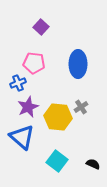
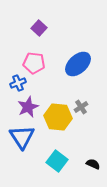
purple square: moved 2 px left, 1 px down
blue ellipse: rotated 48 degrees clockwise
blue triangle: rotated 16 degrees clockwise
